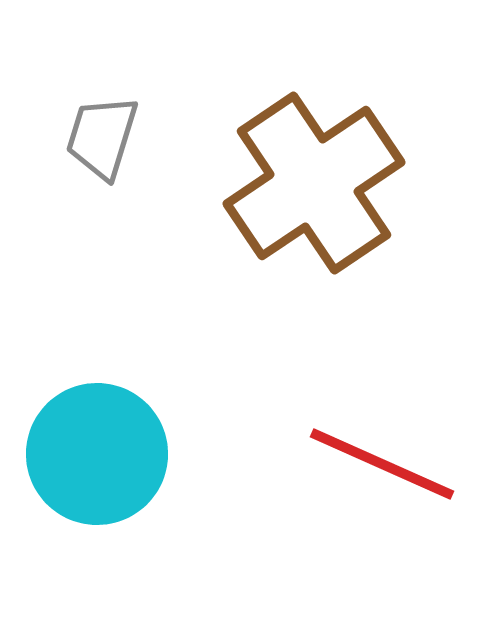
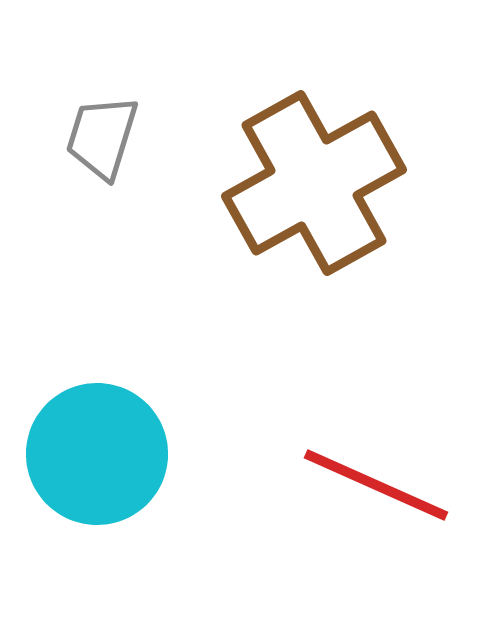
brown cross: rotated 5 degrees clockwise
red line: moved 6 px left, 21 px down
